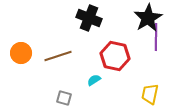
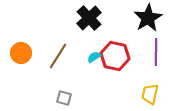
black cross: rotated 25 degrees clockwise
purple line: moved 15 px down
brown line: rotated 40 degrees counterclockwise
cyan semicircle: moved 23 px up
